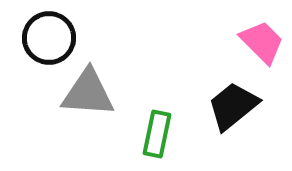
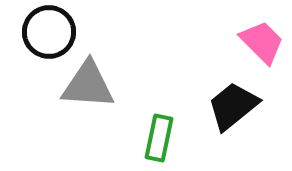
black circle: moved 6 px up
gray triangle: moved 8 px up
green rectangle: moved 2 px right, 4 px down
